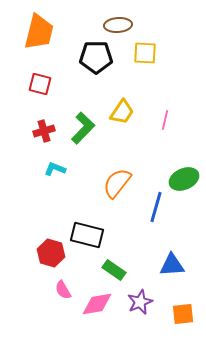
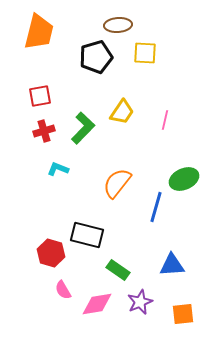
black pentagon: rotated 16 degrees counterclockwise
red square: moved 12 px down; rotated 25 degrees counterclockwise
cyan L-shape: moved 3 px right
green rectangle: moved 4 px right
